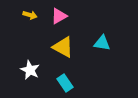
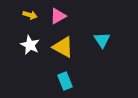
pink triangle: moved 1 px left
cyan triangle: moved 3 px up; rotated 48 degrees clockwise
white star: moved 25 px up
cyan rectangle: moved 2 px up; rotated 12 degrees clockwise
